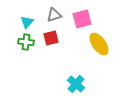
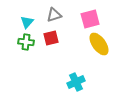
pink square: moved 8 px right
cyan cross: moved 2 px up; rotated 24 degrees clockwise
